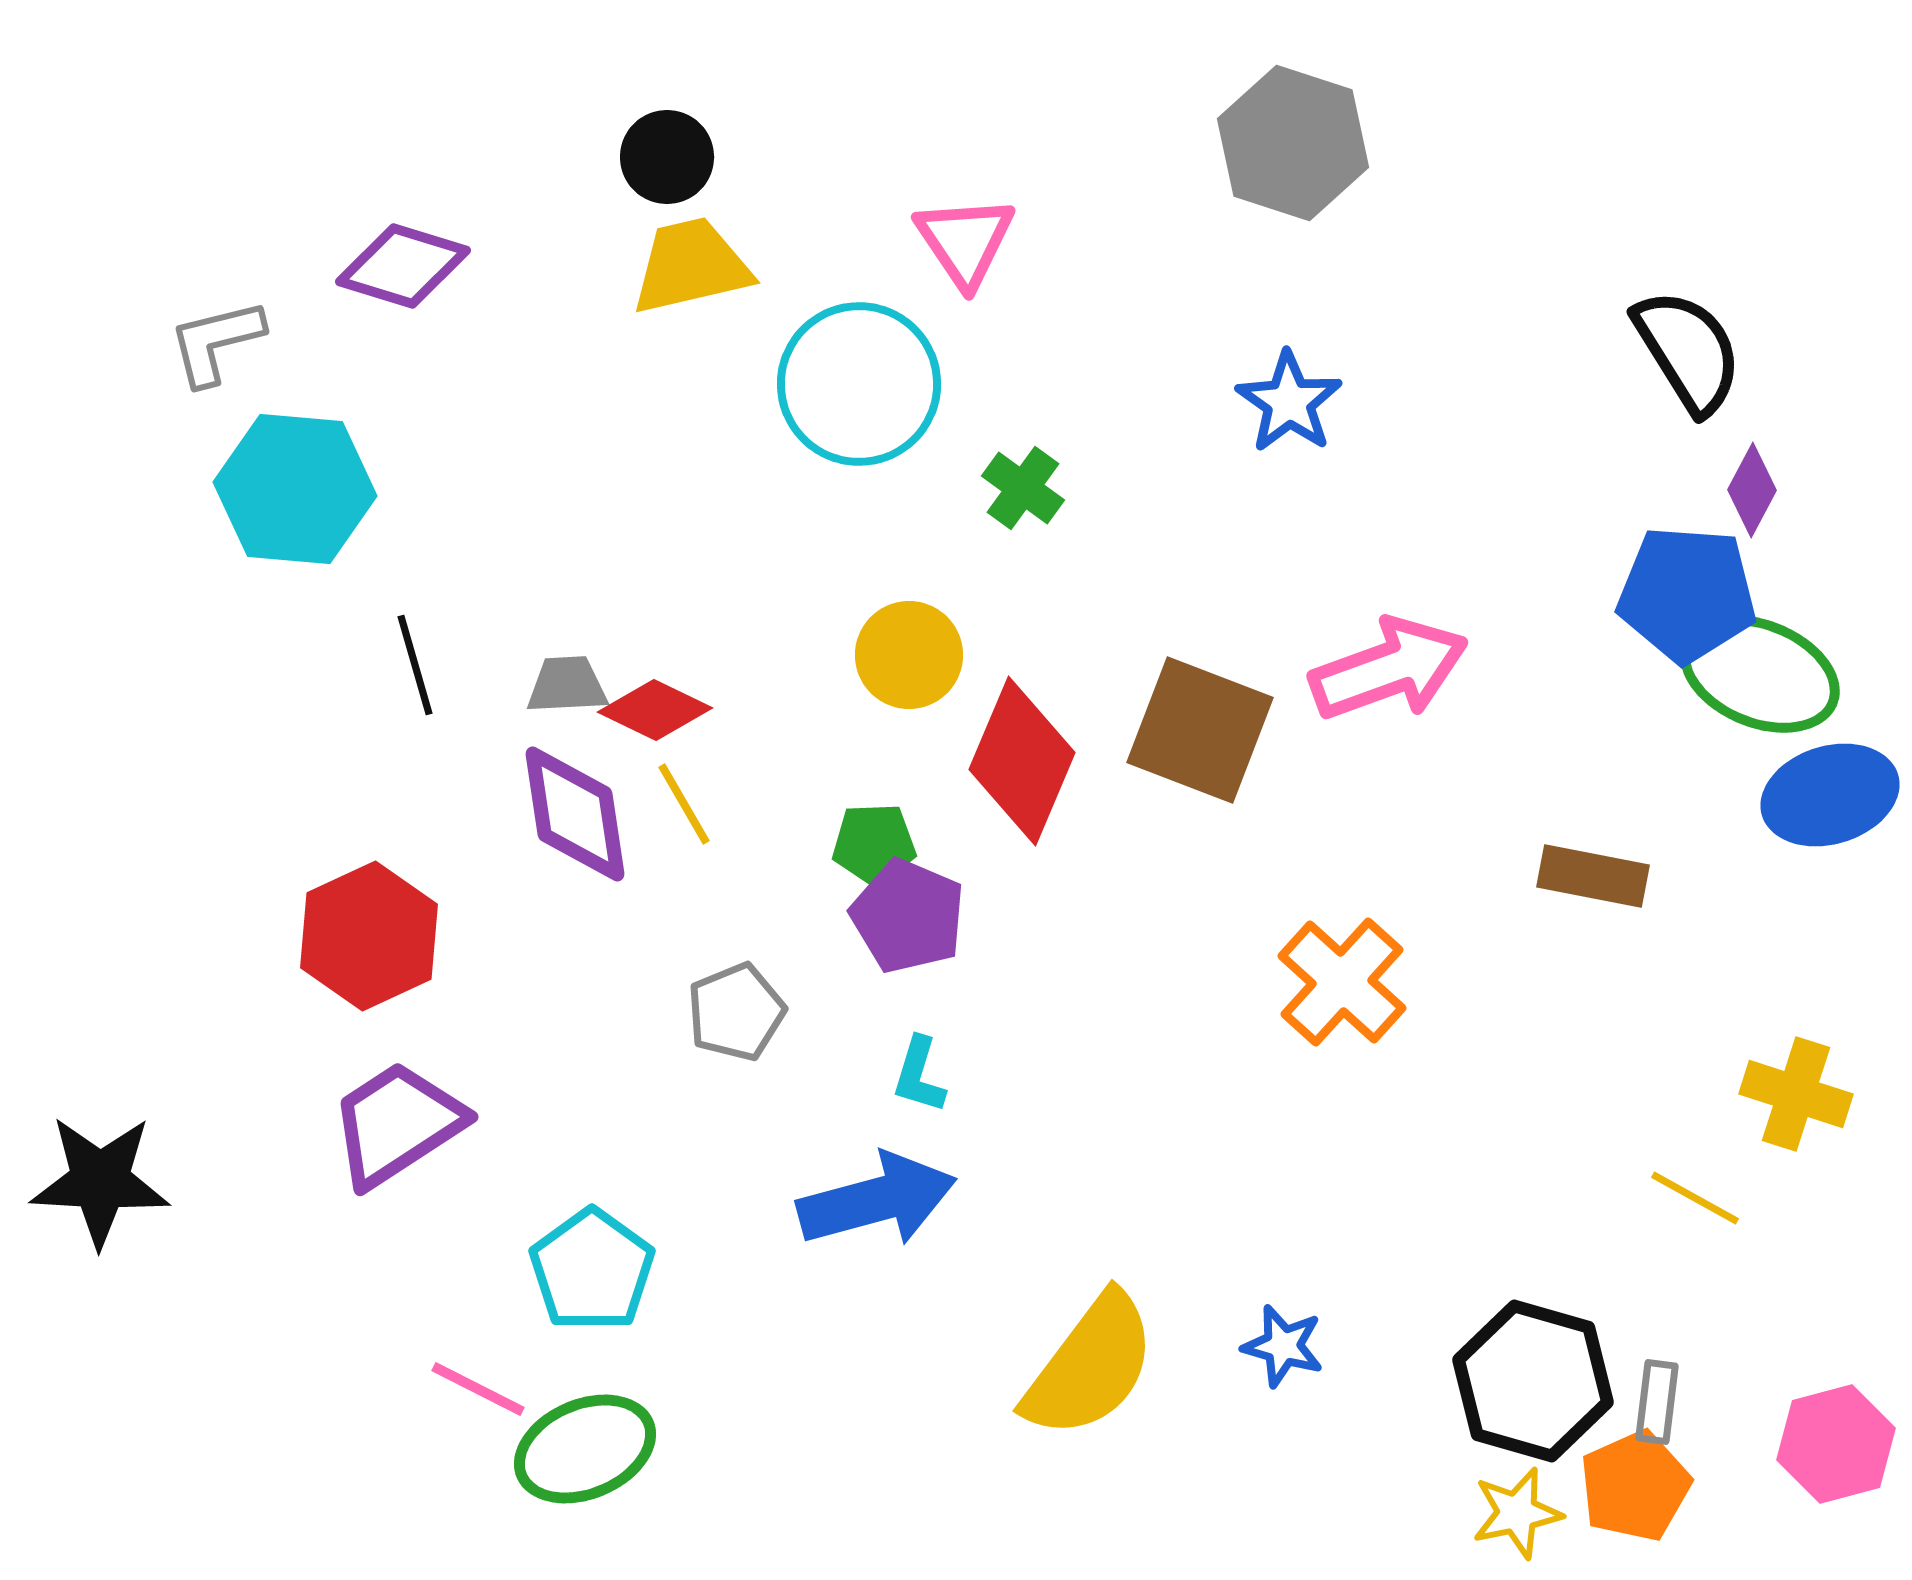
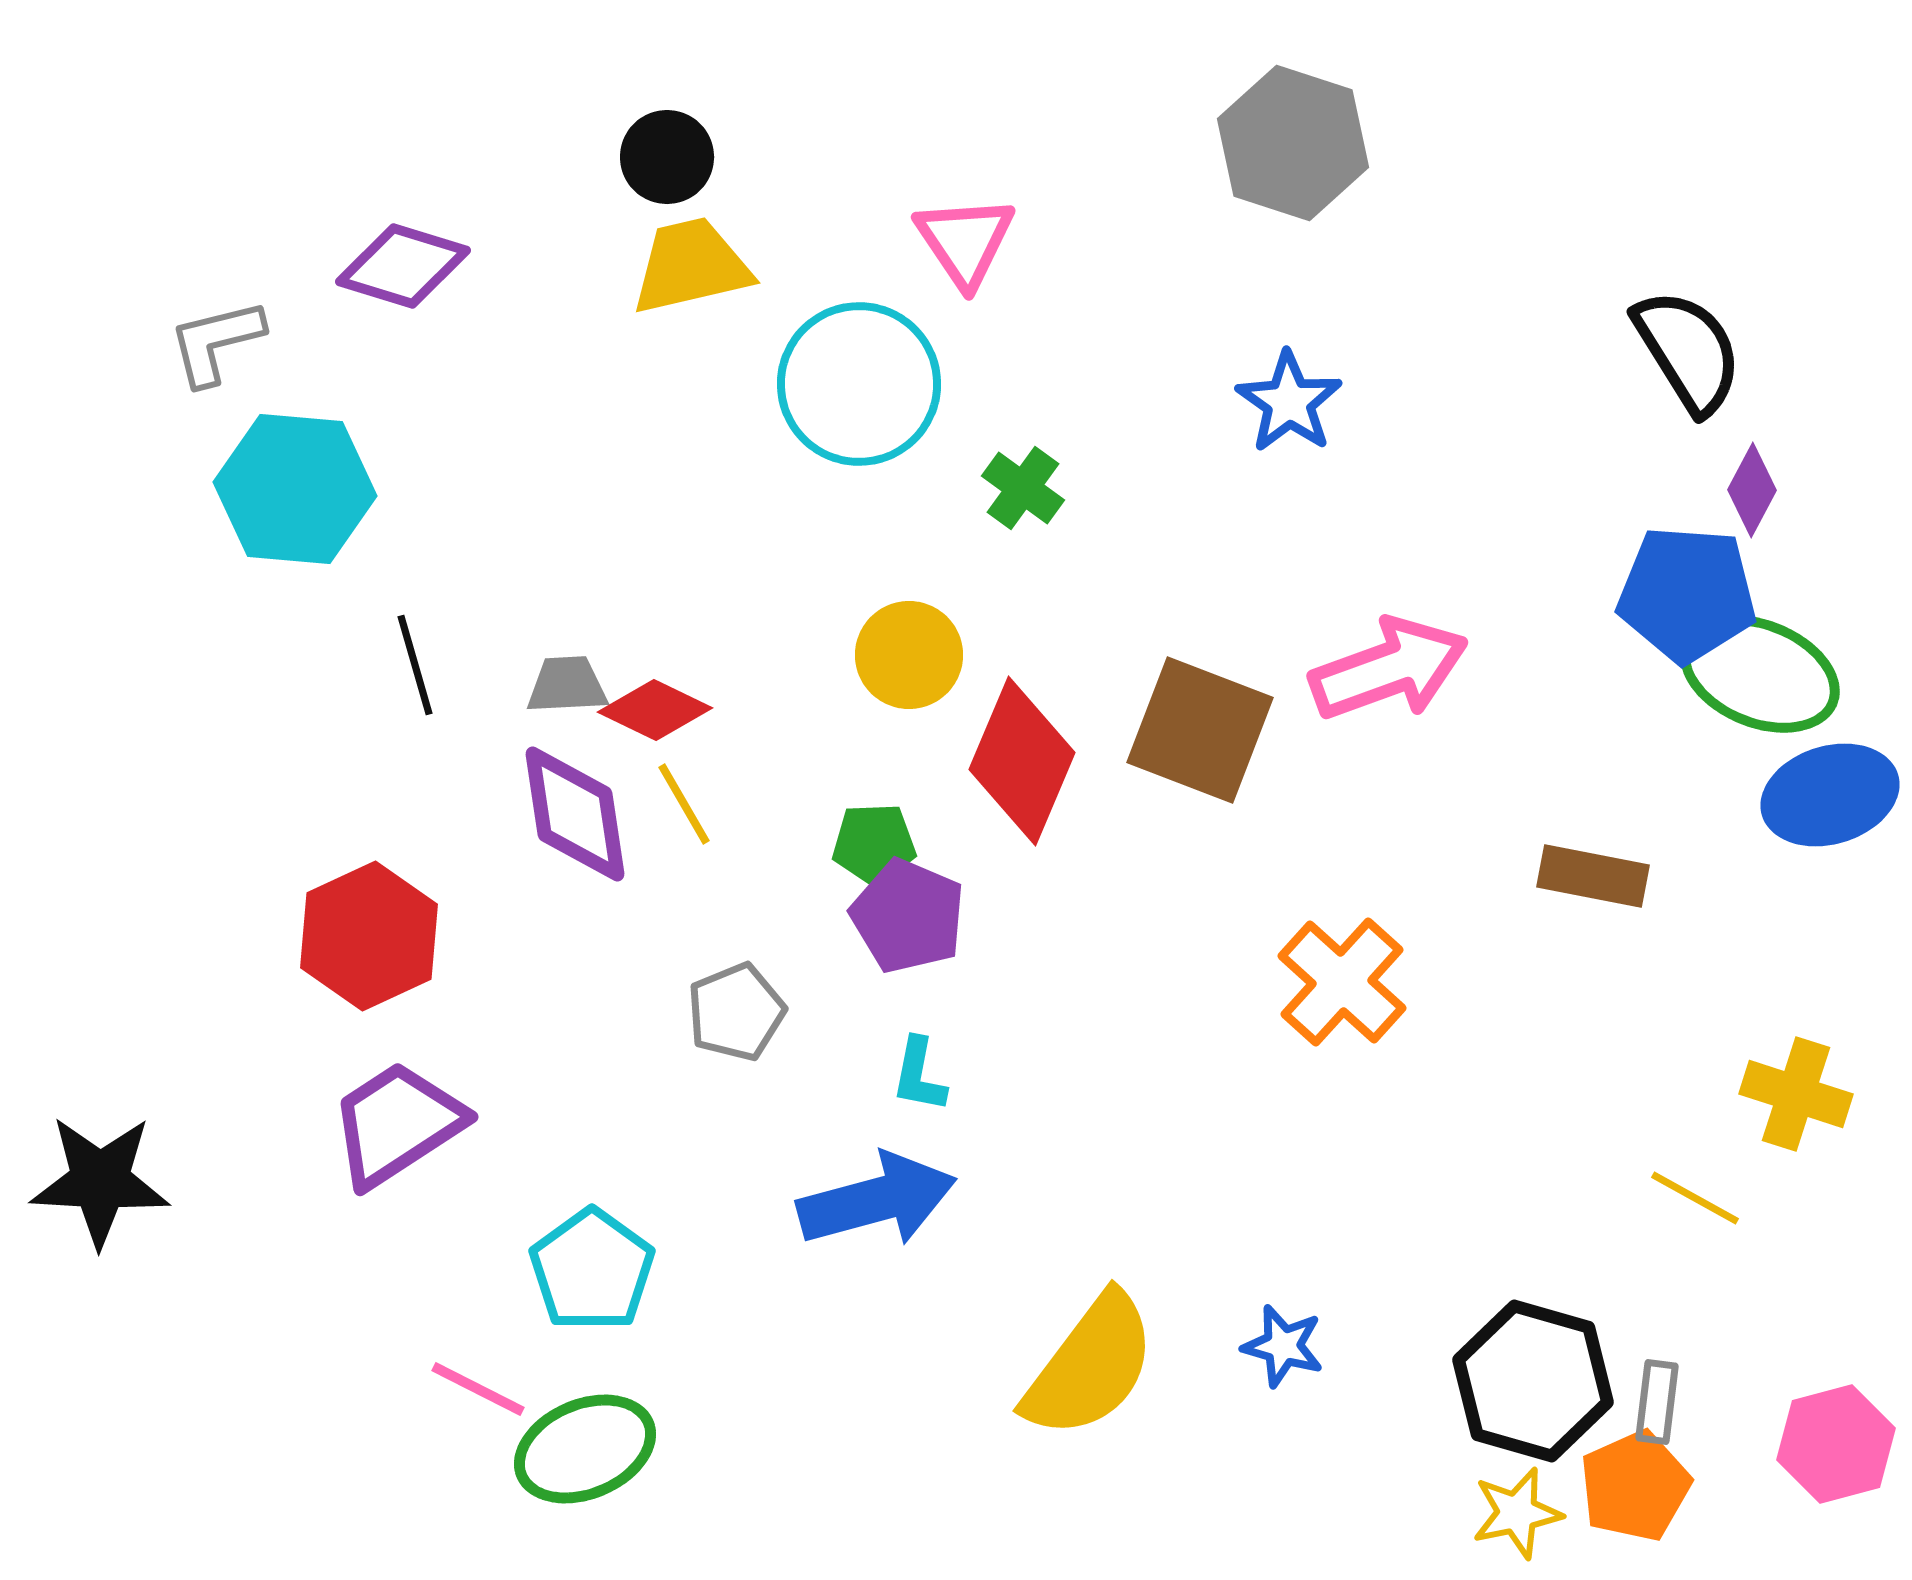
cyan L-shape at (919, 1075): rotated 6 degrees counterclockwise
